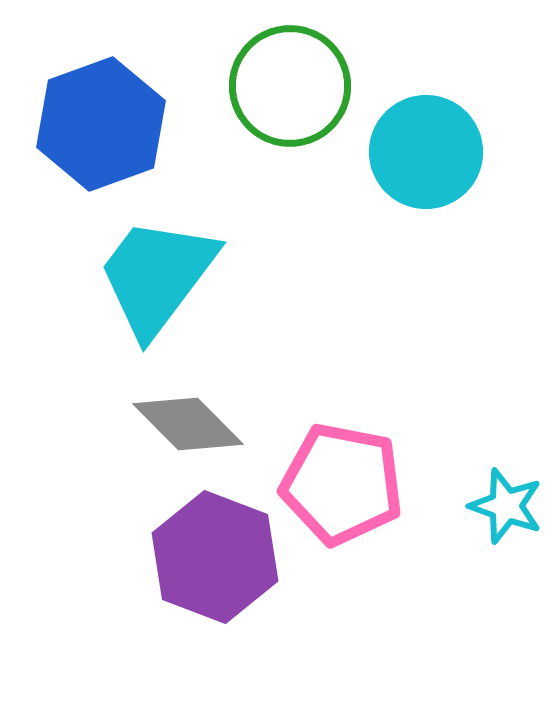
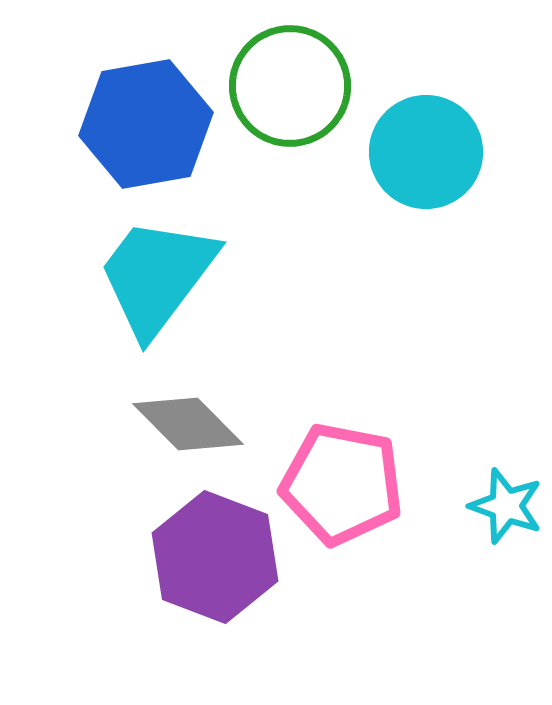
blue hexagon: moved 45 px right; rotated 10 degrees clockwise
